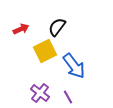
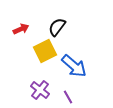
blue arrow: rotated 12 degrees counterclockwise
purple cross: moved 3 px up
